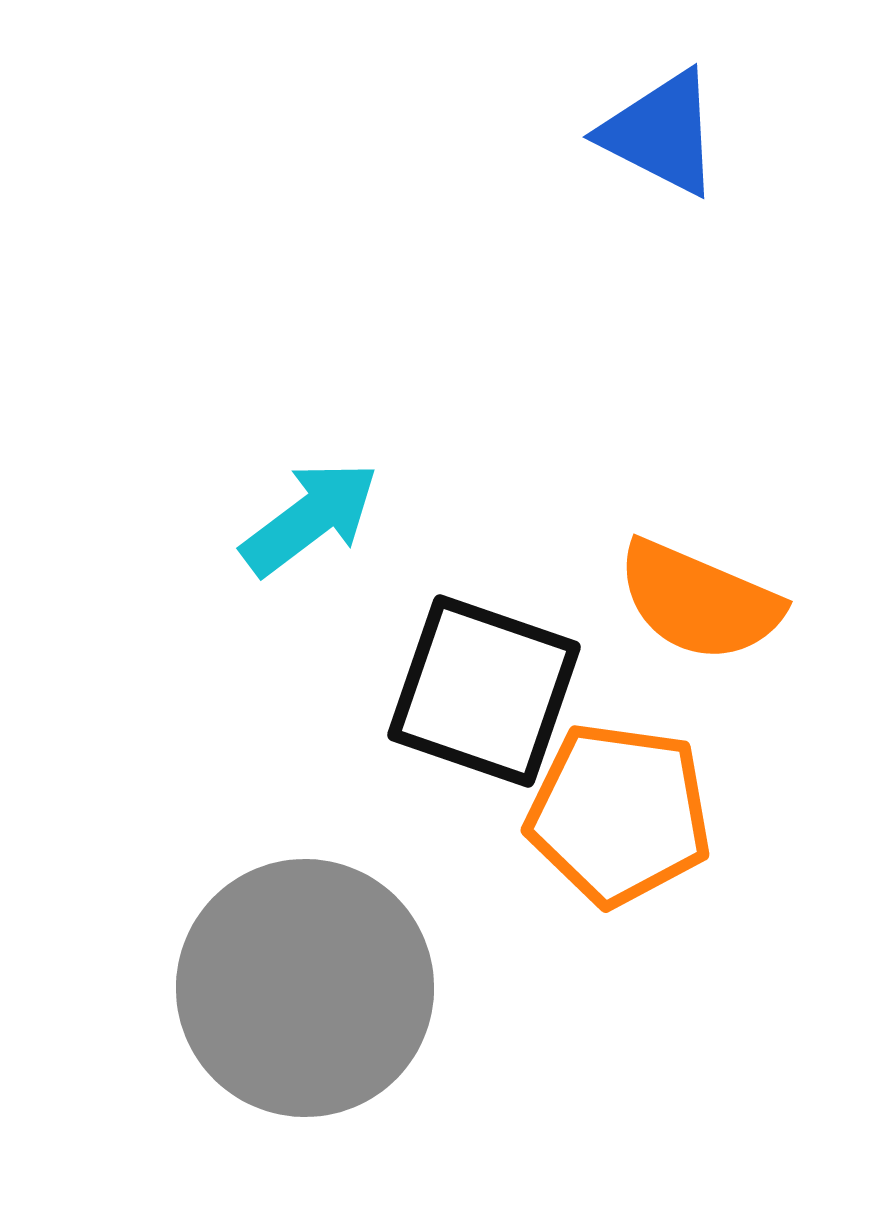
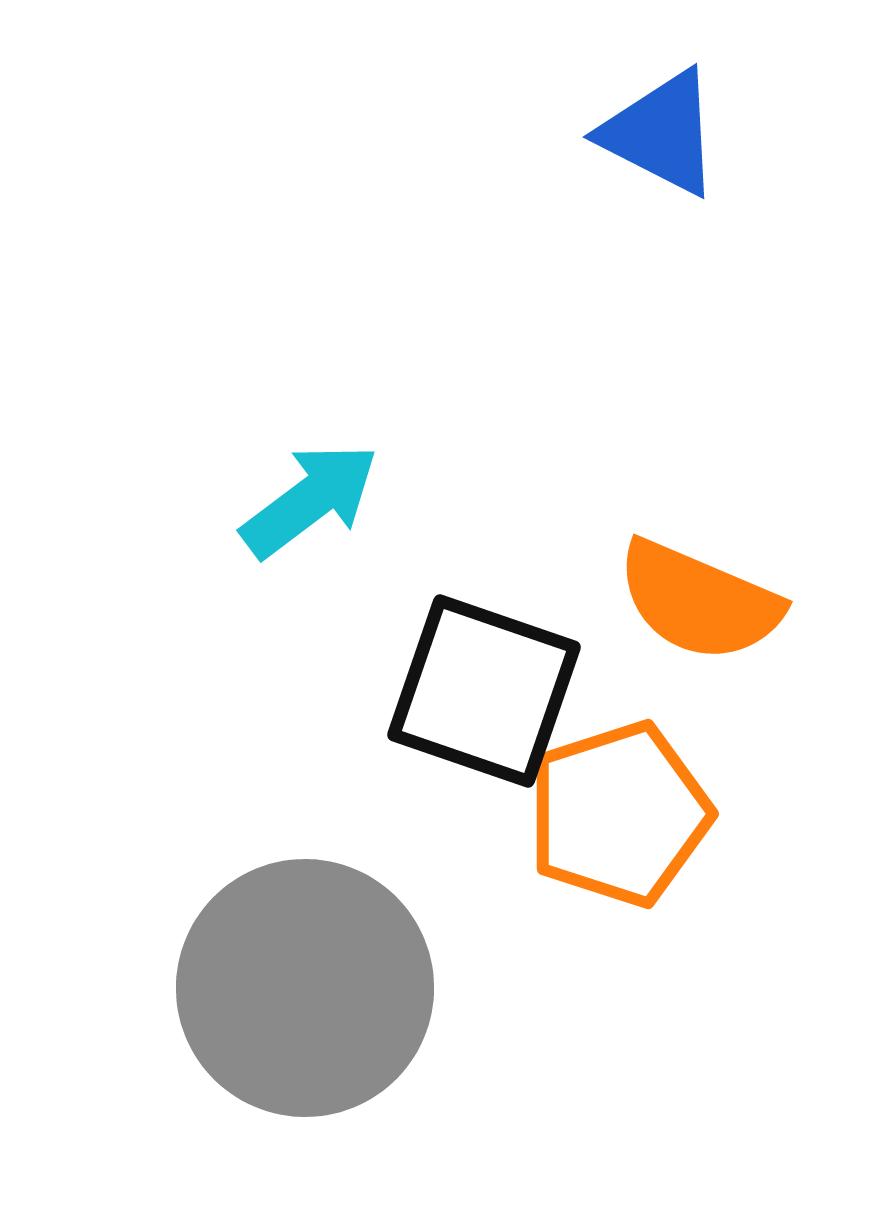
cyan arrow: moved 18 px up
orange pentagon: rotated 26 degrees counterclockwise
